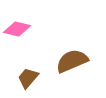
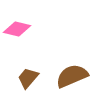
brown semicircle: moved 15 px down
